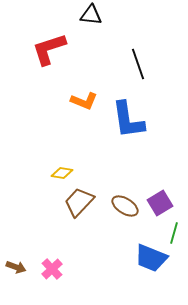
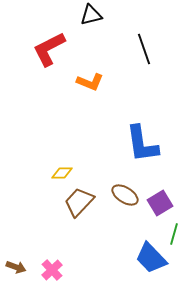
black triangle: rotated 20 degrees counterclockwise
red L-shape: rotated 9 degrees counterclockwise
black line: moved 6 px right, 15 px up
orange L-shape: moved 6 px right, 19 px up
blue L-shape: moved 14 px right, 24 px down
yellow diamond: rotated 10 degrees counterclockwise
brown ellipse: moved 11 px up
green line: moved 1 px down
blue trapezoid: rotated 24 degrees clockwise
pink cross: moved 1 px down
